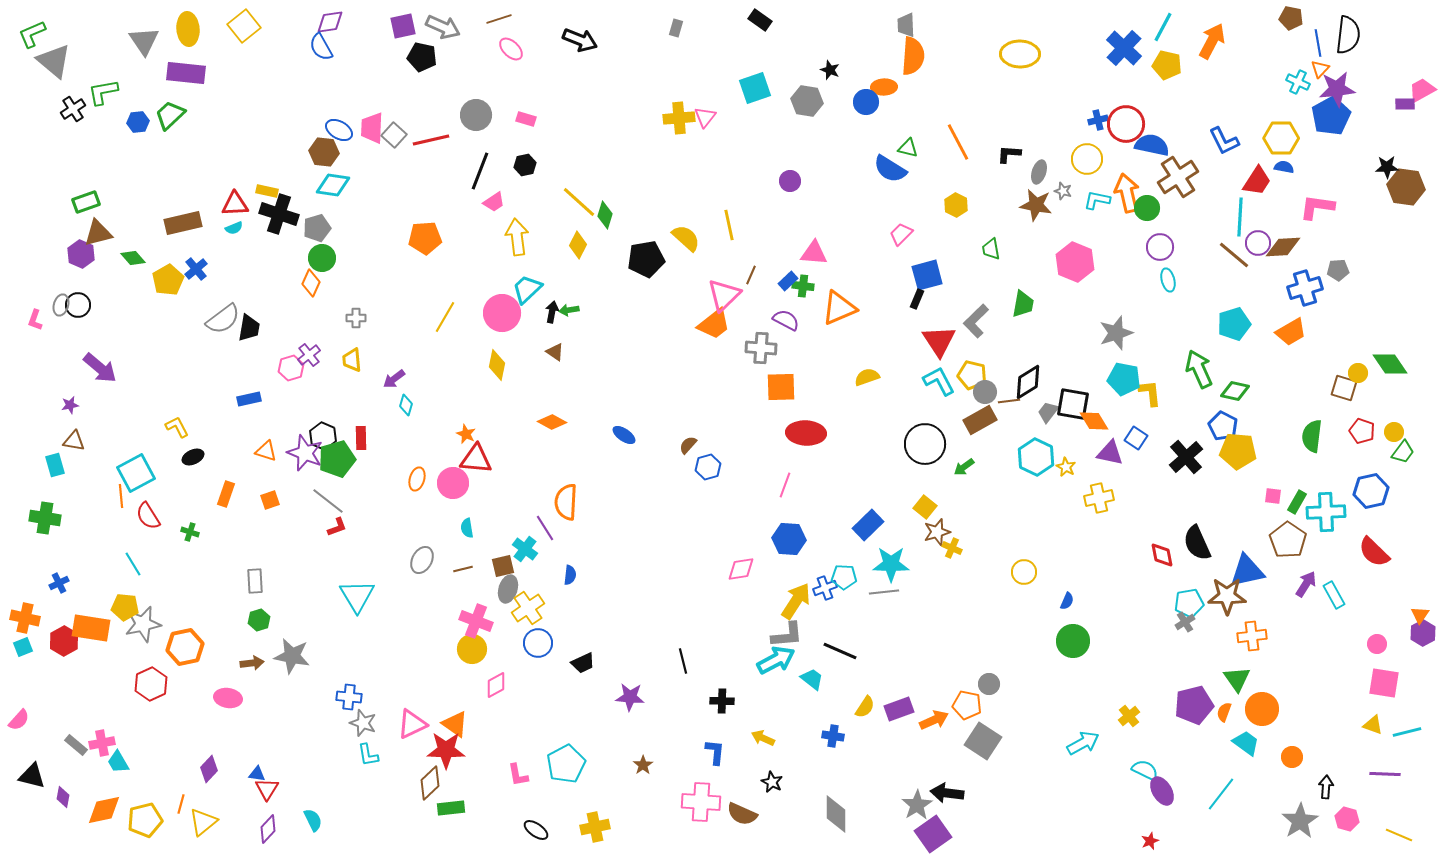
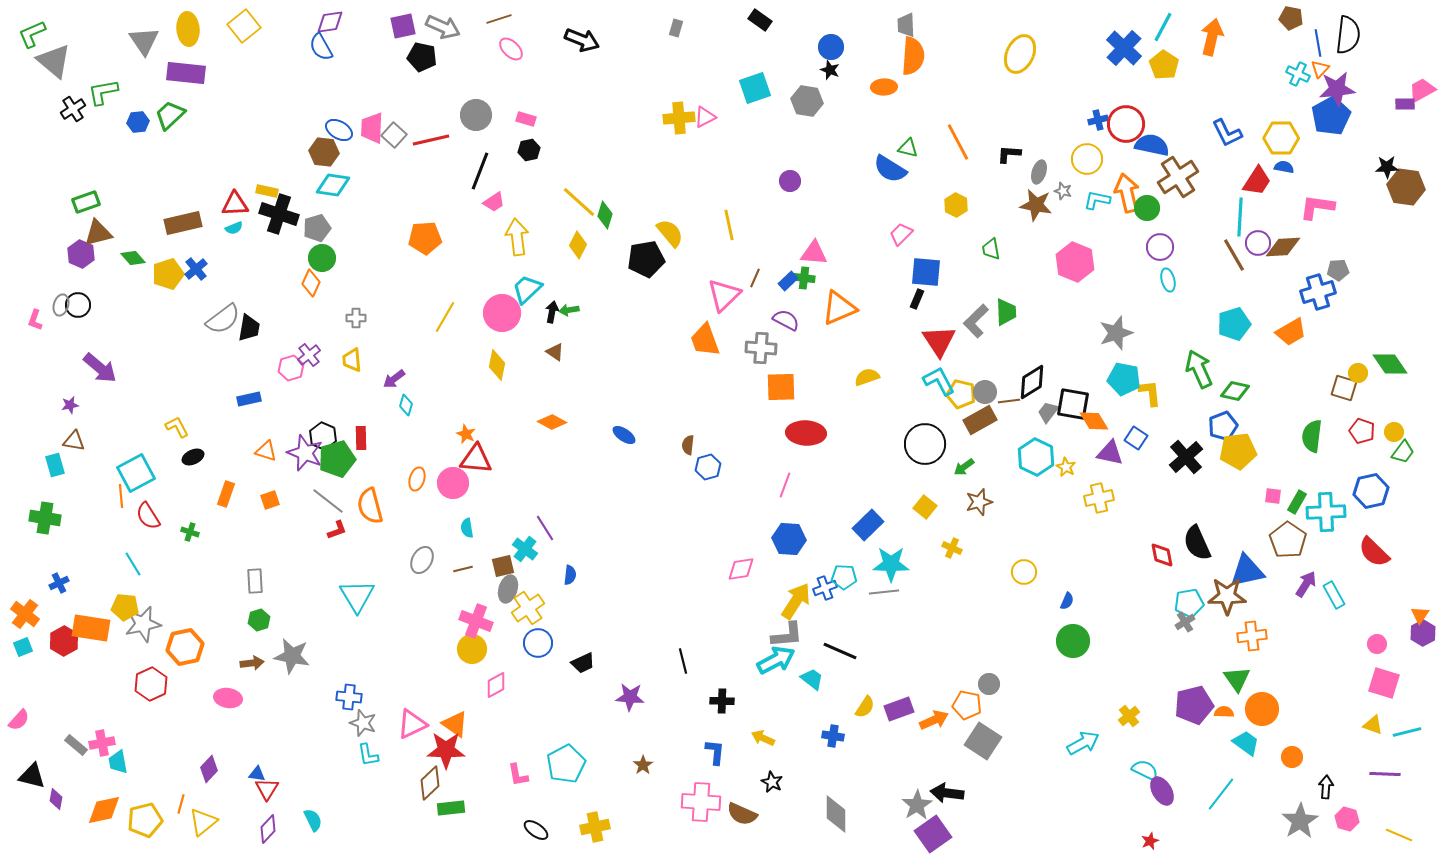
black arrow at (580, 40): moved 2 px right
orange arrow at (1212, 41): moved 4 px up; rotated 15 degrees counterclockwise
yellow ellipse at (1020, 54): rotated 66 degrees counterclockwise
yellow pentagon at (1167, 65): moved 3 px left; rotated 20 degrees clockwise
cyan cross at (1298, 82): moved 8 px up
blue circle at (866, 102): moved 35 px left, 55 px up
pink triangle at (705, 117): rotated 25 degrees clockwise
blue L-shape at (1224, 141): moved 3 px right, 8 px up
black hexagon at (525, 165): moved 4 px right, 15 px up
yellow semicircle at (686, 238): moved 16 px left, 5 px up; rotated 8 degrees clockwise
brown line at (1234, 255): rotated 20 degrees clockwise
brown line at (751, 275): moved 4 px right, 3 px down
blue square at (927, 275): moved 1 px left, 3 px up; rotated 20 degrees clockwise
yellow pentagon at (168, 280): moved 6 px up; rotated 12 degrees clockwise
green cross at (803, 286): moved 1 px right, 8 px up
blue cross at (1305, 288): moved 13 px right, 4 px down
green trapezoid at (1023, 304): moved 17 px left, 8 px down; rotated 12 degrees counterclockwise
orange trapezoid at (714, 324): moved 9 px left, 16 px down; rotated 108 degrees clockwise
yellow pentagon at (972, 375): moved 11 px left, 19 px down
black diamond at (1028, 382): moved 4 px right
blue pentagon at (1223, 426): rotated 24 degrees clockwise
brown semicircle at (688, 445): rotated 36 degrees counterclockwise
yellow pentagon at (1238, 451): rotated 12 degrees counterclockwise
orange semicircle at (566, 502): moved 196 px left, 4 px down; rotated 18 degrees counterclockwise
red L-shape at (337, 527): moved 3 px down
brown star at (937, 532): moved 42 px right, 30 px up
orange cross at (25, 618): moved 4 px up; rotated 24 degrees clockwise
pink square at (1384, 683): rotated 8 degrees clockwise
orange semicircle at (1224, 712): rotated 72 degrees clockwise
cyan trapezoid at (118, 762): rotated 20 degrees clockwise
purple diamond at (63, 797): moved 7 px left, 2 px down
